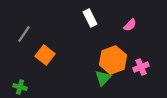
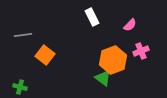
white rectangle: moved 2 px right, 1 px up
gray line: moved 1 px left, 1 px down; rotated 48 degrees clockwise
pink cross: moved 16 px up
green triangle: rotated 36 degrees counterclockwise
